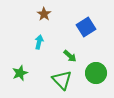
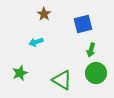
blue square: moved 3 px left, 3 px up; rotated 18 degrees clockwise
cyan arrow: moved 3 px left; rotated 120 degrees counterclockwise
green arrow: moved 21 px right, 6 px up; rotated 64 degrees clockwise
green triangle: rotated 15 degrees counterclockwise
